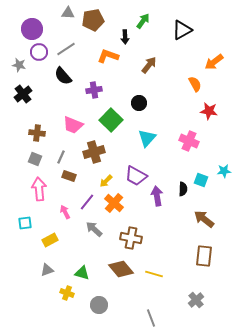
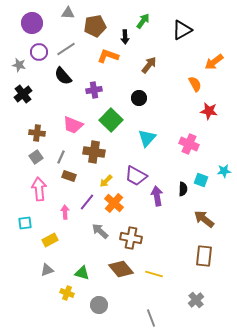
brown pentagon at (93, 20): moved 2 px right, 6 px down
purple circle at (32, 29): moved 6 px up
black circle at (139, 103): moved 5 px up
pink cross at (189, 141): moved 3 px down
brown cross at (94, 152): rotated 25 degrees clockwise
gray square at (35, 159): moved 1 px right, 2 px up; rotated 32 degrees clockwise
pink arrow at (65, 212): rotated 24 degrees clockwise
gray arrow at (94, 229): moved 6 px right, 2 px down
